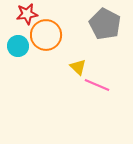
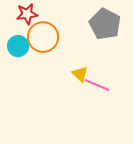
orange circle: moved 3 px left, 2 px down
yellow triangle: moved 2 px right, 7 px down
